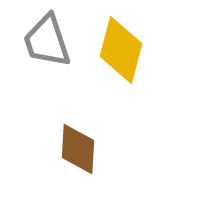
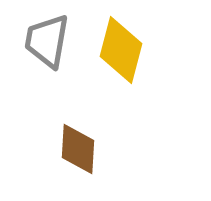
gray trapezoid: rotated 28 degrees clockwise
